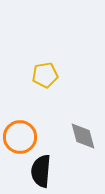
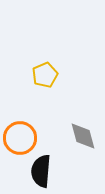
yellow pentagon: rotated 15 degrees counterclockwise
orange circle: moved 1 px down
